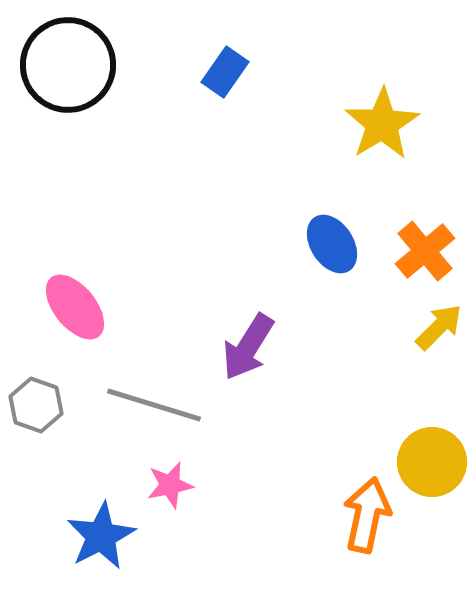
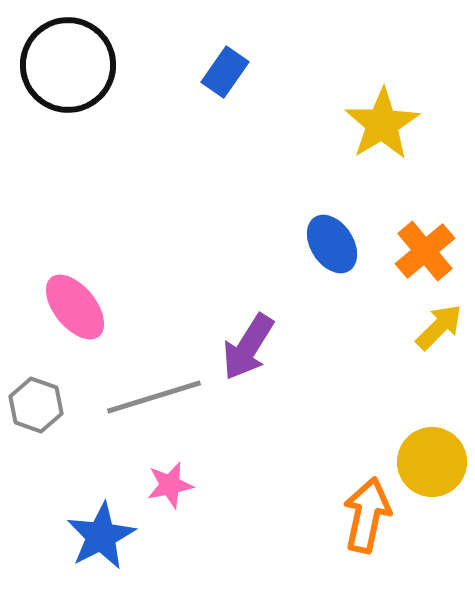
gray line: moved 8 px up; rotated 34 degrees counterclockwise
